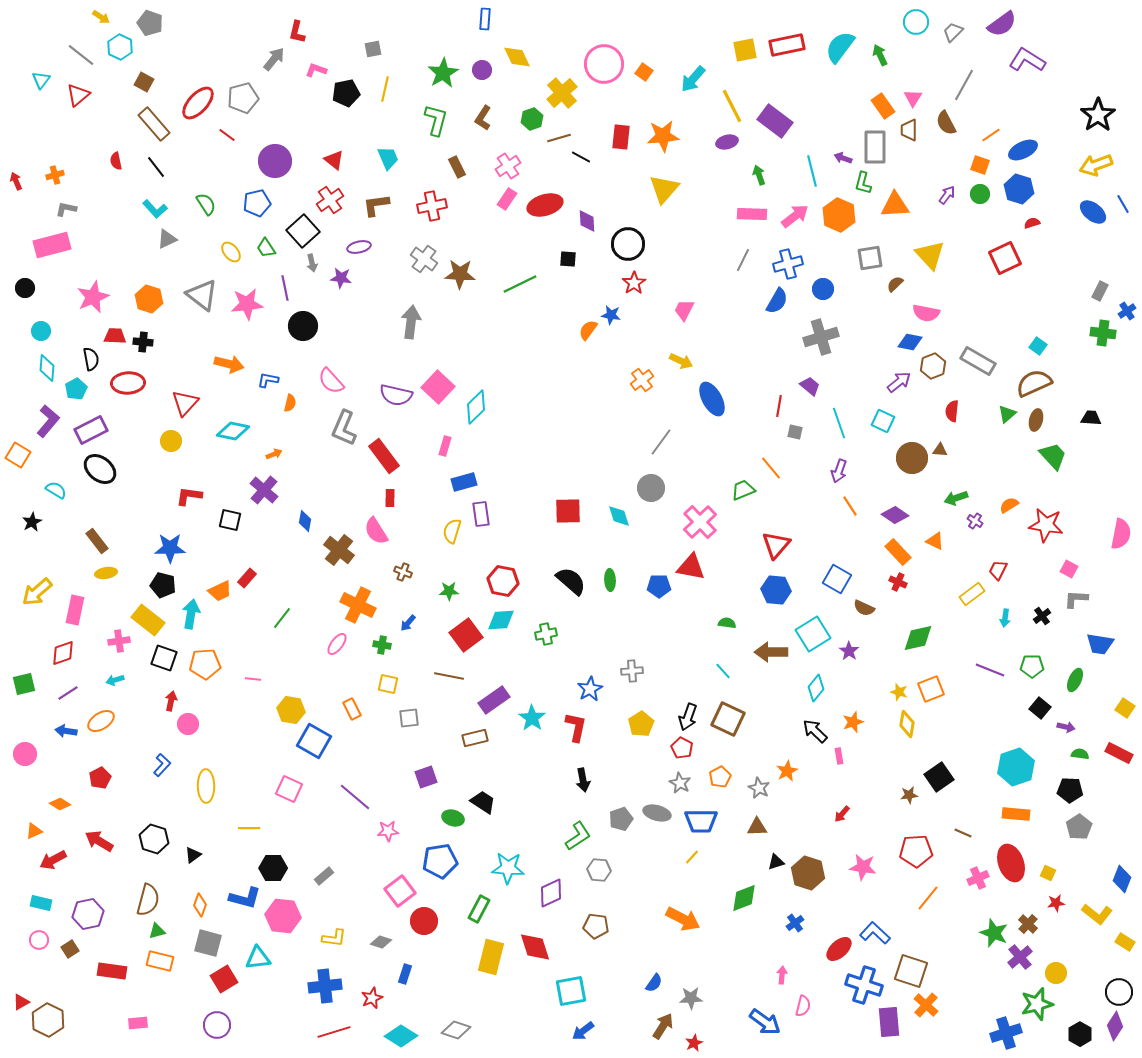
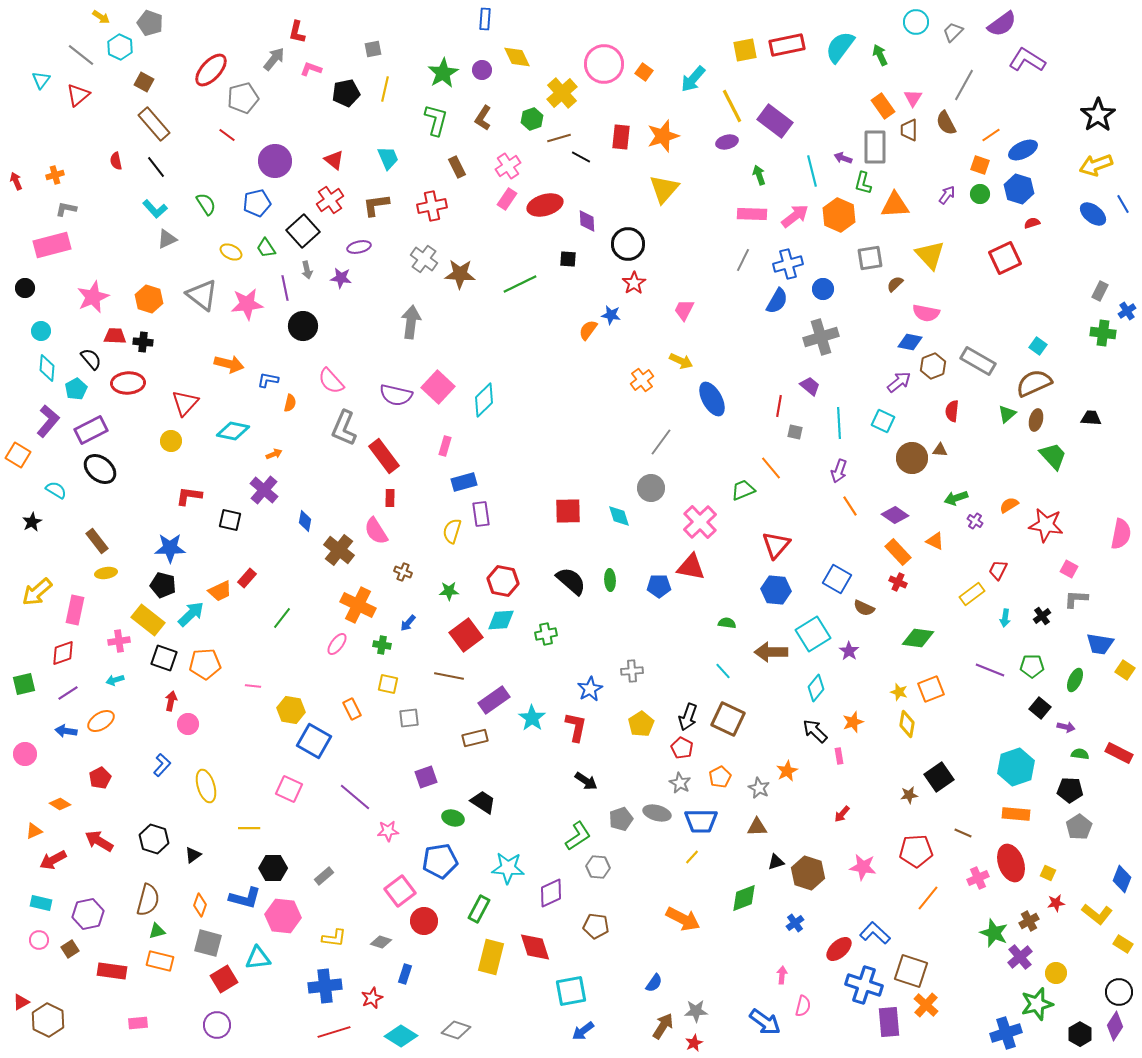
pink L-shape at (316, 70): moved 5 px left, 1 px up
red ellipse at (198, 103): moved 13 px right, 33 px up
orange star at (663, 136): rotated 12 degrees counterclockwise
blue ellipse at (1093, 212): moved 2 px down
yellow ellipse at (231, 252): rotated 25 degrees counterclockwise
gray arrow at (312, 263): moved 5 px left, 7 px down
black semicircle at (91, 359): rotated 30 degrees counterclockwise
cyan diamond at (476, 407): moved 8 px right, 7 px up
cyan line at (839, 423): rotated 16 degrees clockwise
cyan arrow at (191, 614): rotated 36 degrees clockwise
green diamond at (918, 638): rotated 20 degrees clockwise
pink line at (253, 679): moved 7 px down
yellow square at (1125, 708): moved 38 px up
black arrow at (583, 780): moved 3 px right, 1 px down; rotated 45 degrees counterclockwise
yellow ellipse at (206, 786): rotated 16 degrees counterclockwise
gray hexagon at (599, 870): moved 1 px left, 3 px up
brown cross at (1028, 924): moved 1 px right, 3 px up; rotated 18 degrees clockwise
yellow rectangle at (1125, 942): moved 2 px left, 2 px down
gray star at (691, 998): moved 5 px right, 13 px down
